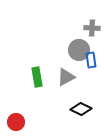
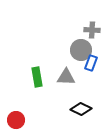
gray cross: moved 2 px down
gray circle: moved 2 px right
blue rectangle: moved 3 px down; rotated 28 degrees clockwise
gray triangle: rotated 30 degrees clockwise
red circle: moved 2 px up
